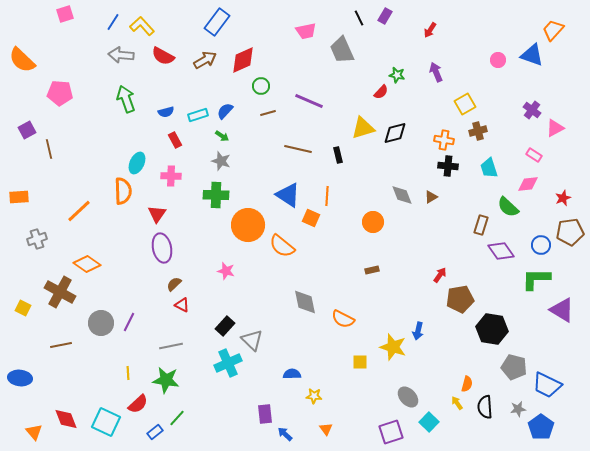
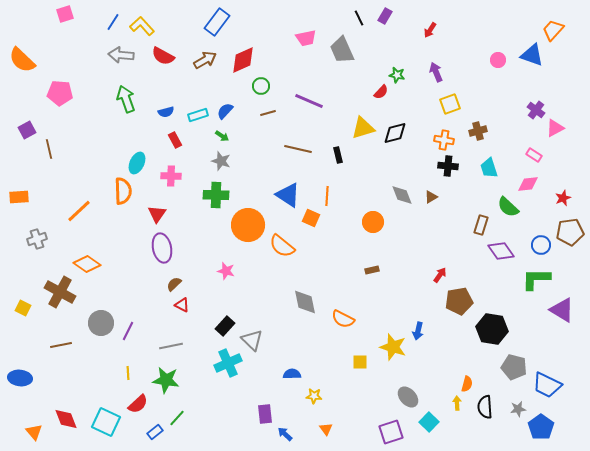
pink trapezoid at (306, 31): moved 7 px down
yellow square at (465, 104): moved 15 px left; rotated 10 degrees clockwise
purple cross at (532, 110): moved 4 px right
brown pentagon at (460, 299): moved 1 px left, 2 px down
purple line at (129, 322): moved 1 px left, 9 px down
yellow arrow at (457, 403): rotated 32 degrees clockwise
